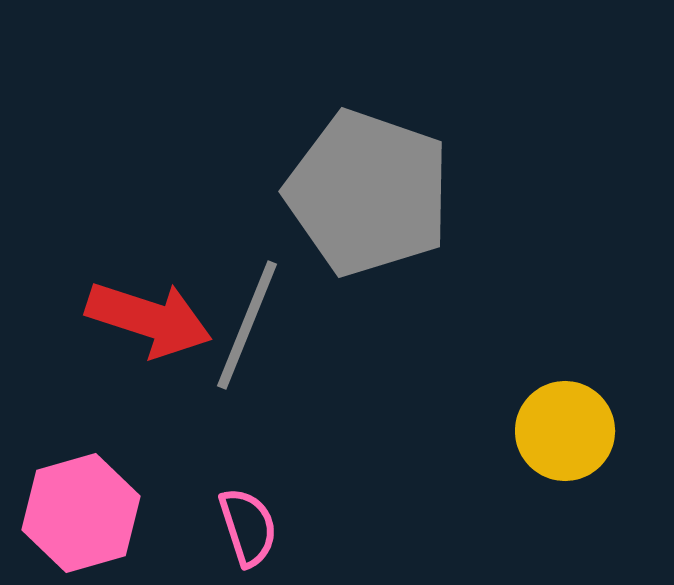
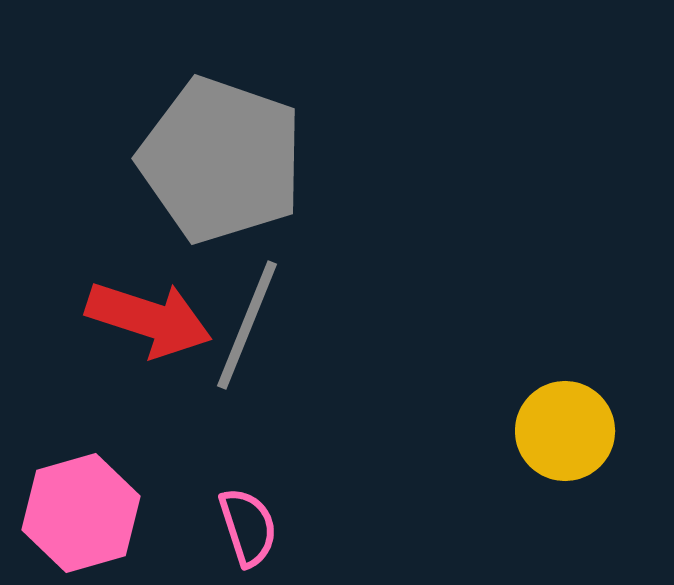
gray pentagon: moved 147 px left, 33 px up
